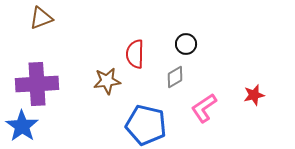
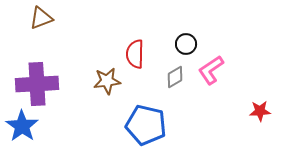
red star: moved 6 px right, 16 px down; rotated 10 degrees clockwise
pink L-shape: moved 7 px right, 38 px up
